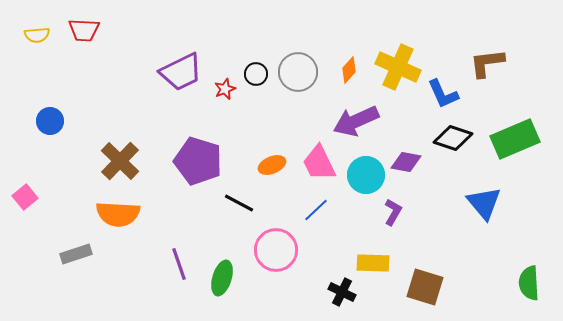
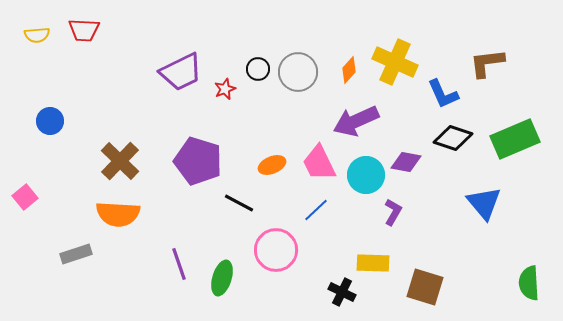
yellow cross: moved 3 px left, 5 px up
black circle: moved 2 px right, 5 px up
